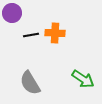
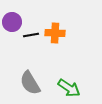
purple circle: moved 9 px down
green arrow: moved 14 px left, 9 px down
